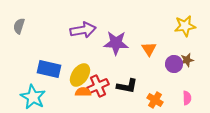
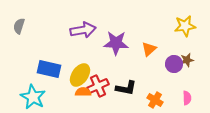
orange triangle: rotated 21 degrees clockwise
black L-shape: moved 1 px left, 2 px down
